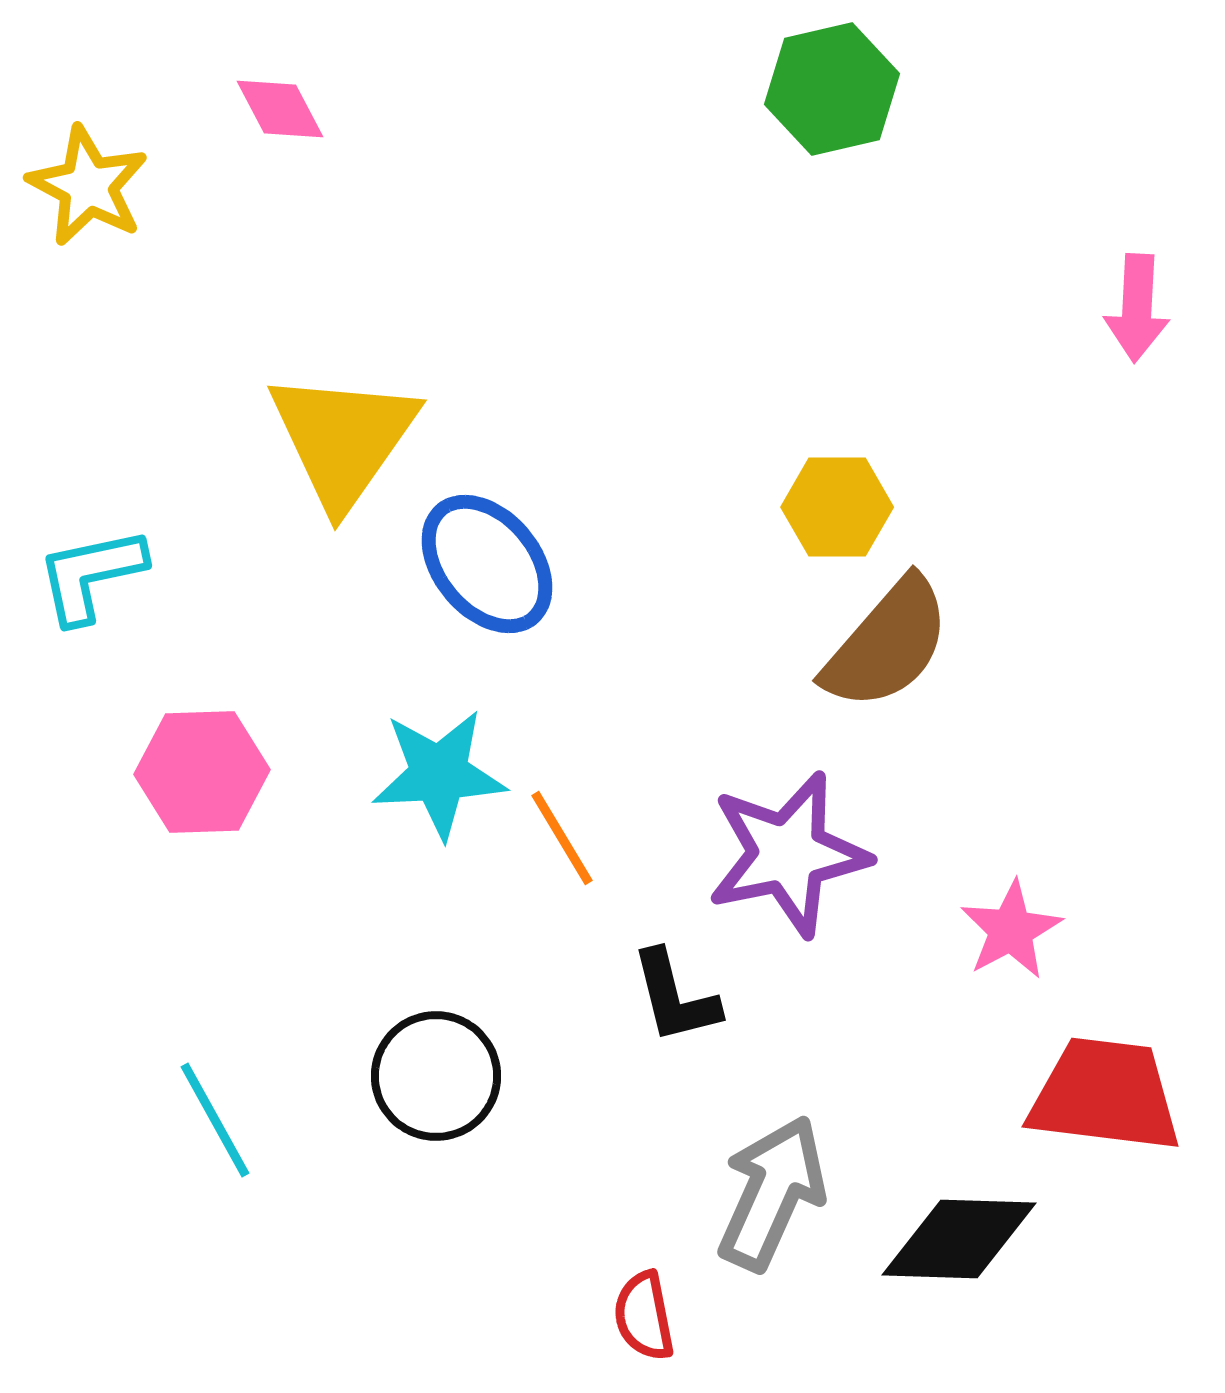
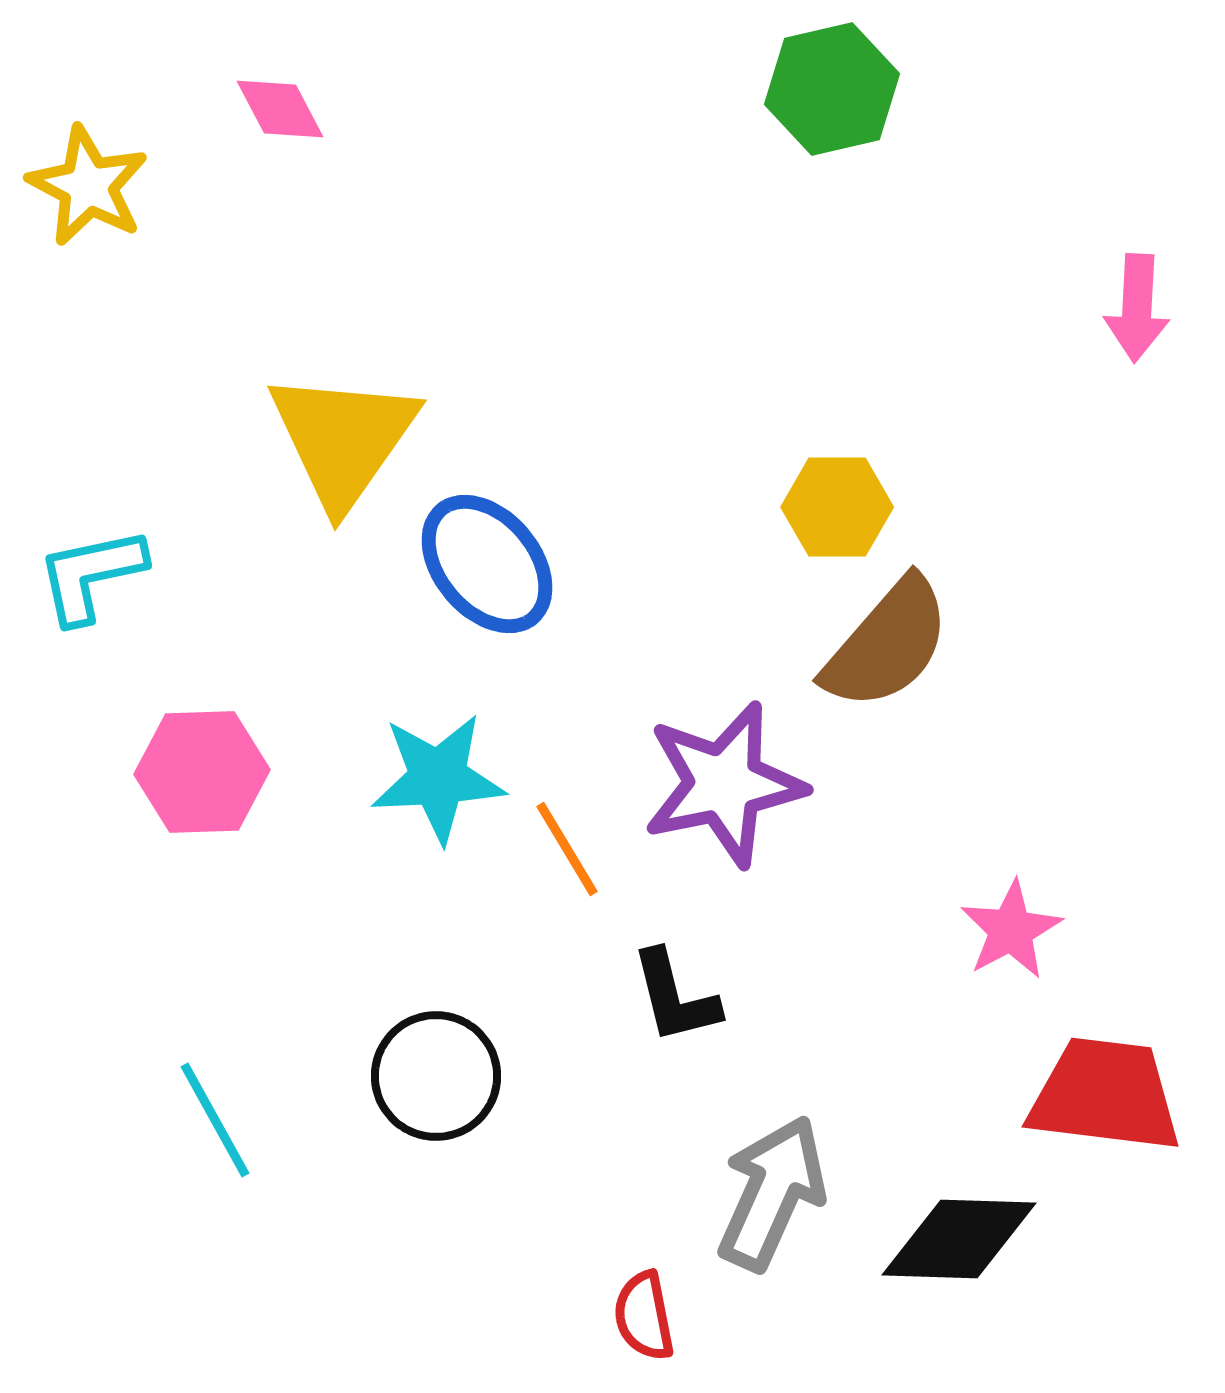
cyan star: moved 1 px left, 4 px down
orange line: moved 5 px right, 11 px down
purple star: moved 64 px left, 70 px up
